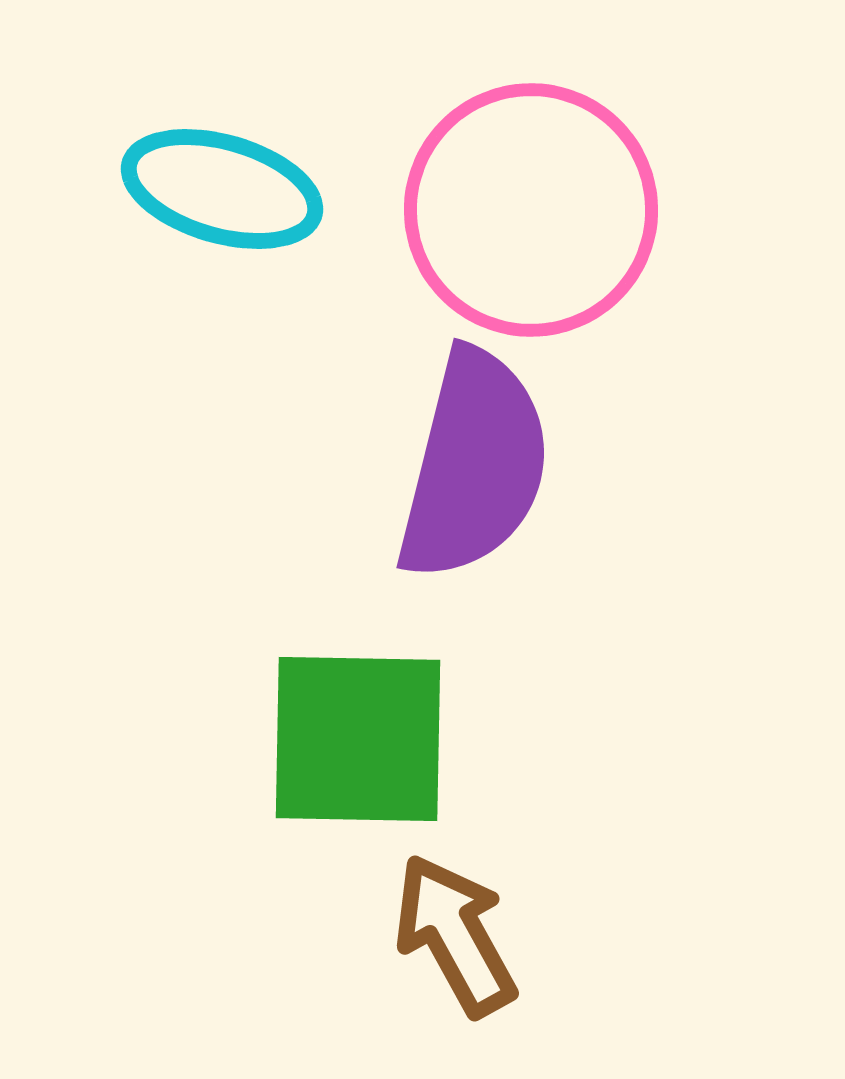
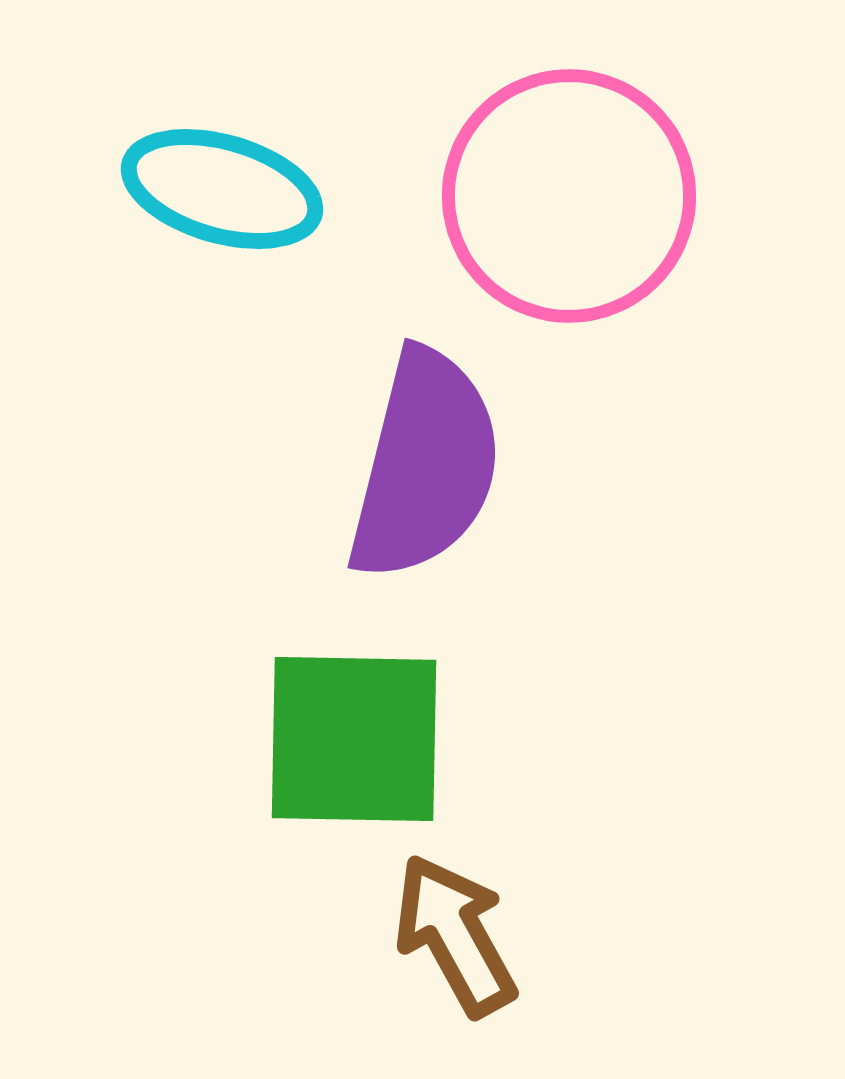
pink circle: moved 38 px right, 14 px up
purple semicircle: moved 49 px left
green square: moved 4 px left
